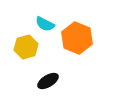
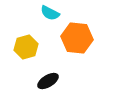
cyan semicircle: moved 5 px right, 11 px up
orange hexagon: rotated 16 degrees counterclockwise
